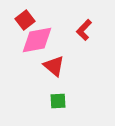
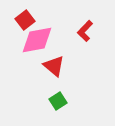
red L-shape: moved 1 px right, 1 px down
green square: rotated 30 degrees counterclockwise
